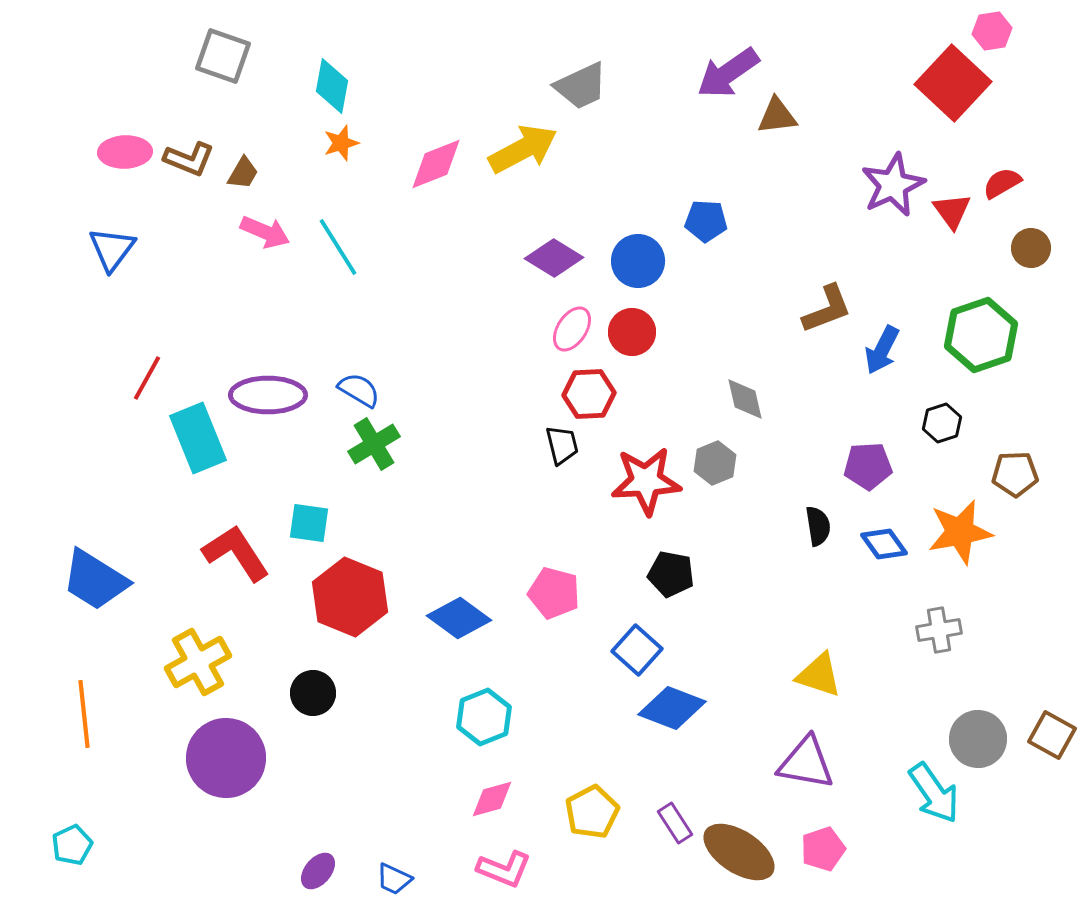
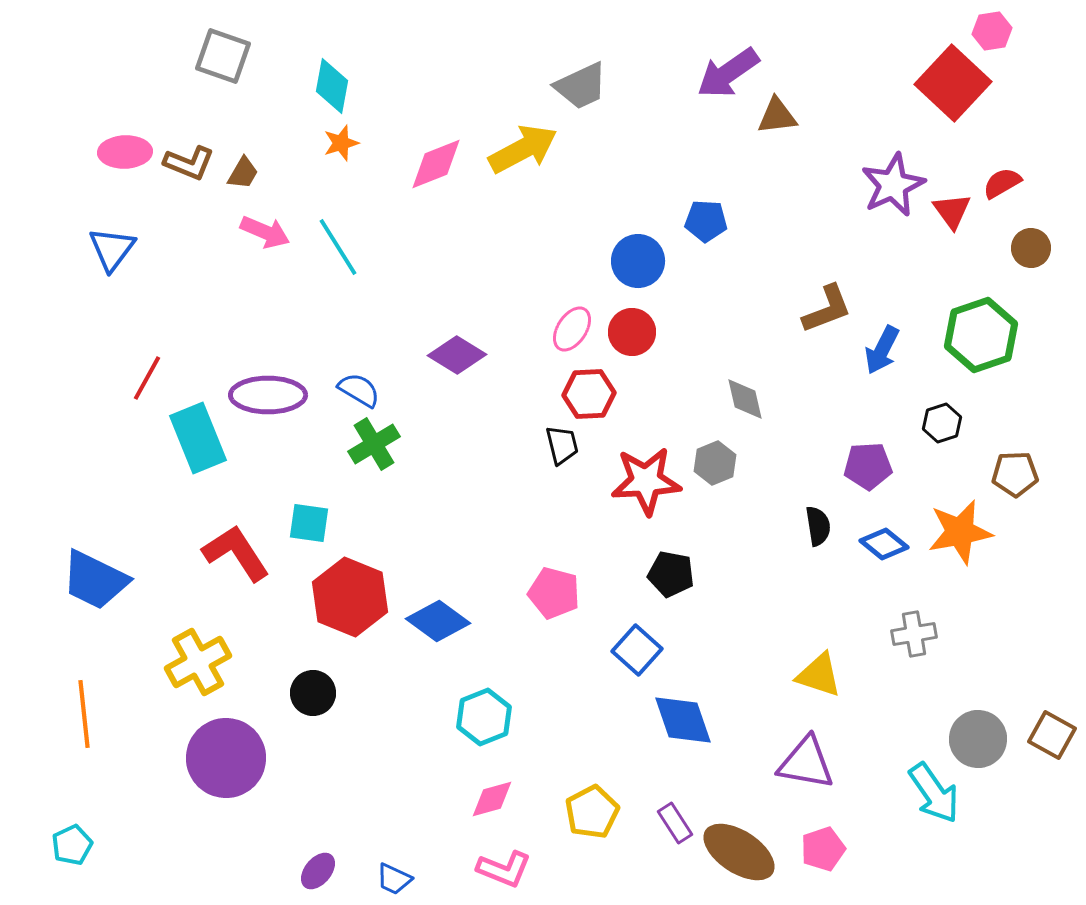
brown L-shape at (189, 159): moved 4 px down
purple diamond at (554, 258): moved 97 px left, 97 px down
blue diamond at (884, 544): rotated 15 degrees counterclockwise
blue trapezoid at (95, 580): rotated 6 degrees counterclockwise
blue diamond at (459, 618): moved 21 px left, 3 px down
gray cross at (939, 630): moved 25 px left, 4 px down
blue diamond at (672, 708): moved 11 px right, 12 px down; rotated 50 degrees clockwise
